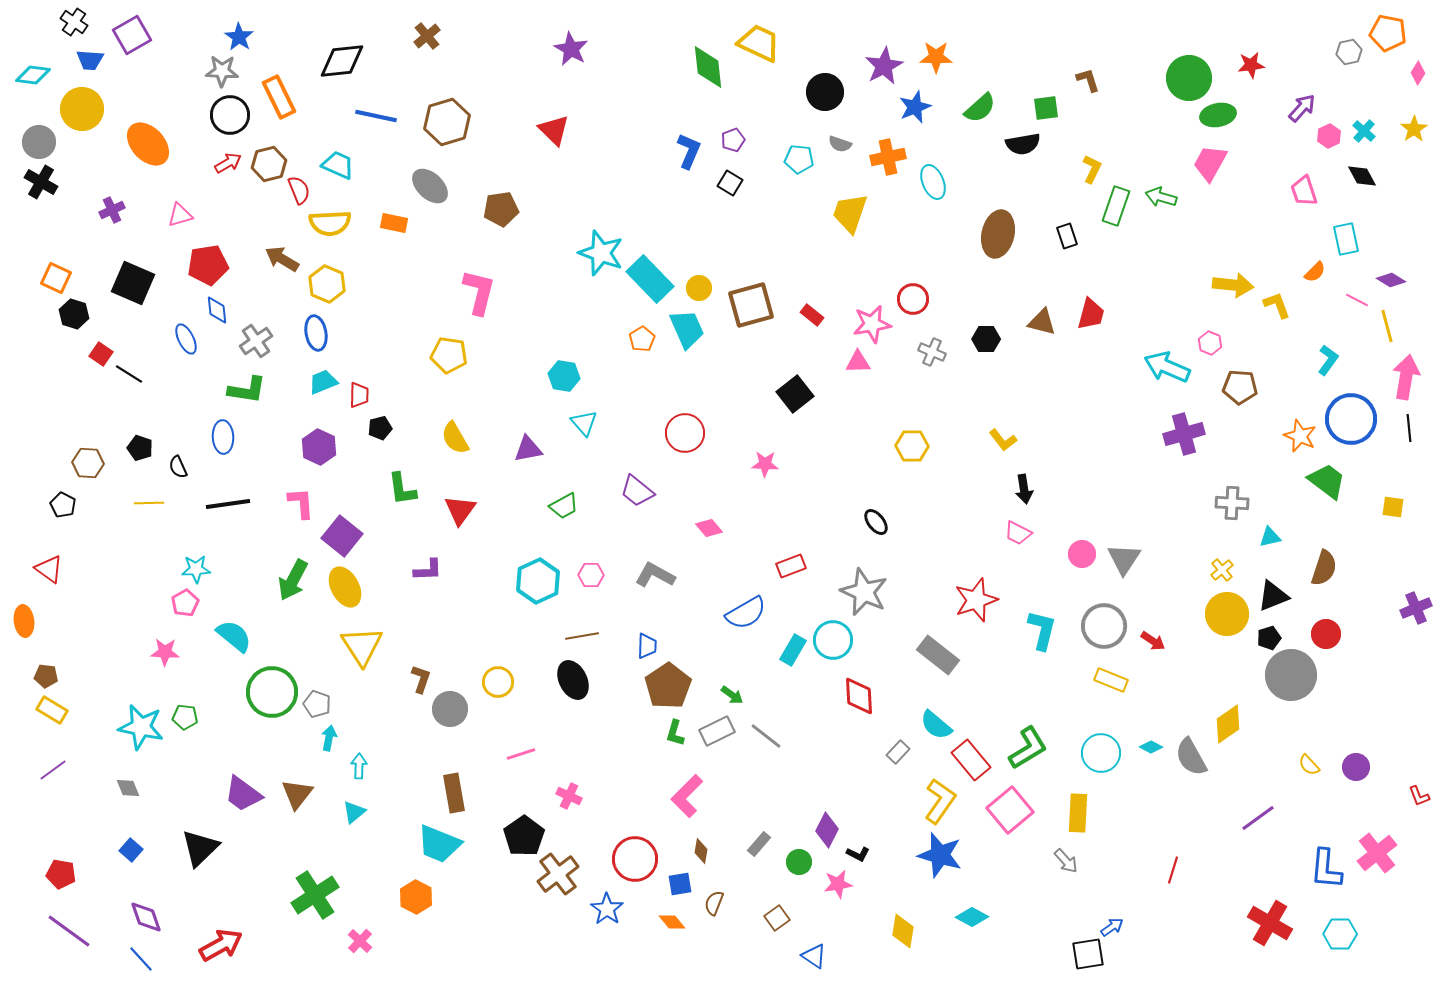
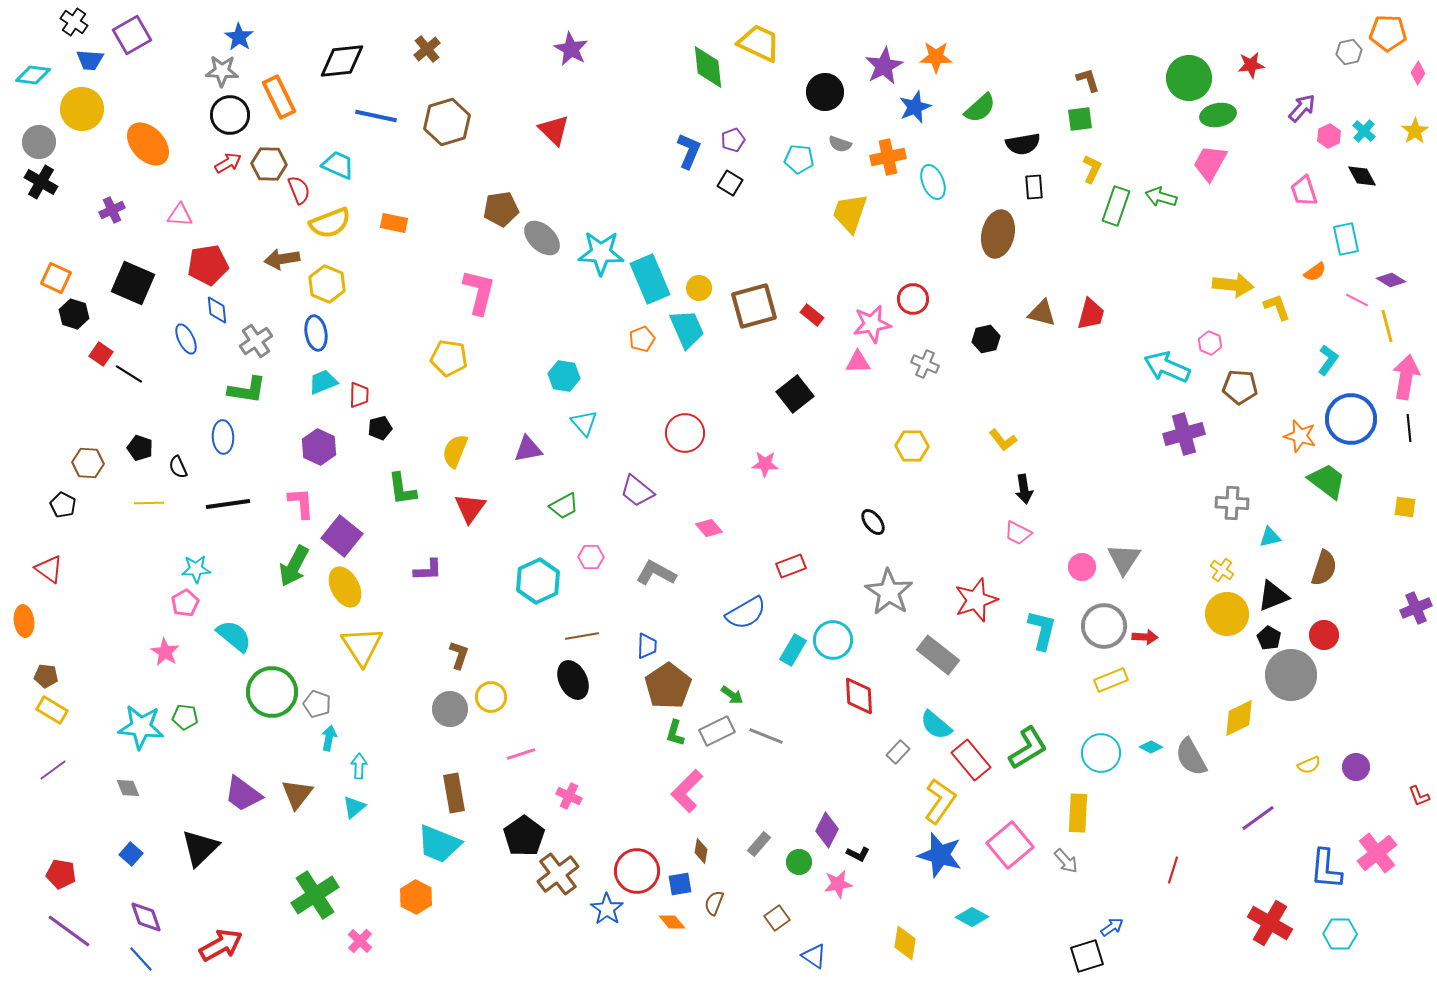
orange pentagon at (1388, 33): rotated 9 degrees counterclockwise
brown cross at (427, 36): moved 13 px down
green square at (1046, 108): moved 34 px right, 11 px down
yellow star at (1414, 129): moved 1 px right, 2 px down
brown hexagon at (269, 164): rotated 16 degrees clockwise
gray ellipse at (430, 186): moved 112 px right, 52 px down
pink triangle at (180, 215): rotated 20 degrees clockwise
yellow semicircle at (330, 223): rotated 18 degrees counterclockwise
black rectangle at (1067, 236): moved 33 px left, 49 px up; rotated 15 degrees clockwise
cyan star at (601, 253): rotated 18 degrees counterclockwise
brown arrow at (282, 259): rotated 40 degrees counterclockwise
orange semicircle at (1315, 272): rotated 10 degrees clockwise
cyan rectangle at (650, 279): rotated 21 degrees clockwise
brown square at (751, 305): moved 3 px right, 1 px down
yellow L-shape at (1277, 305): moved 2 px down
brown triangle at (1042, 322): moved 9 px up
orange pentagon at (642, 339): rotated 10 degrees clockwise
black hexagon at (986, 339): rotated 12 degrees counterclockwise
gray cross at (932, 352): moved 7 px left, 12 px down
yellow pentagon at (449, 355): moved 3 px down
orange star at (1300, 436): rotated 8 degrees counterclockwise
yellow semicircle at (455, 438): moved 13 px down; rotated 52 degrees clockwise
yellow square at (1393, 507): moved 12 px right
red triangle at (460, 510): moved 10 px right, 2 px up
black ellipse at (876, 522): moved 3 px left
pink circle at (1082, 554): moved 13 px down
yellow cross at (1222, 570): rotated 15 degrees counterclockwise
pink hexagon at (591, 575): moved 18 px up
gray L-shape at (655, 575): moved 1 px right, 2 px up
green arrow at (293, 580): moved 1 px right, 14 px up
gray star at (864, 592): moved 25 px right; rotated 9 degrees clockwise
red circle at (1326, 634): moved 2 px left, 1 px down
black pentagon at (1269, 638): rotated 25 degrees counterclockwise
red arrow at (1153, 641): moved 8 px left, 4 px up; rotated 30 degrees counterclockwise
pink star at (165, 652): rotated 28 degrees clockwise
brown L-shape at (421, 679): moved 38 px right, 24 px up
yellow rectangle at (1111, 680): rotated 44 degrees counterclockwise
yellow circle at (498, 682): moved 7 px left, 15 px down
yellow diamond at (1228, 724): moved 11 px right, 6 px up; rotated 9 degrees clockwise
cyan star at (141, 727): rotated 6 degrees counterclockwise
gray line at (766, 736): rotated 16 degrees counterclockwise
yellow semicircle at (1309, 765): rotated 70 degrees counterclockwise
pink L-shape at (687, 796): moved 5 px up
pink square at (1010, 810): moved 35 px down
cyan triangle at (354, 812): moved 5 px up
blue square at (131, 850): moved 4 px down
red circle at (635, 859): moved 2 px right, 12 px down
yellow diamond at (903, 931): moved 2 px right, 12 px down
black square at (1088, 954): moved 1 px left, 2 px down; rotated 8 degrees counterclockwise
